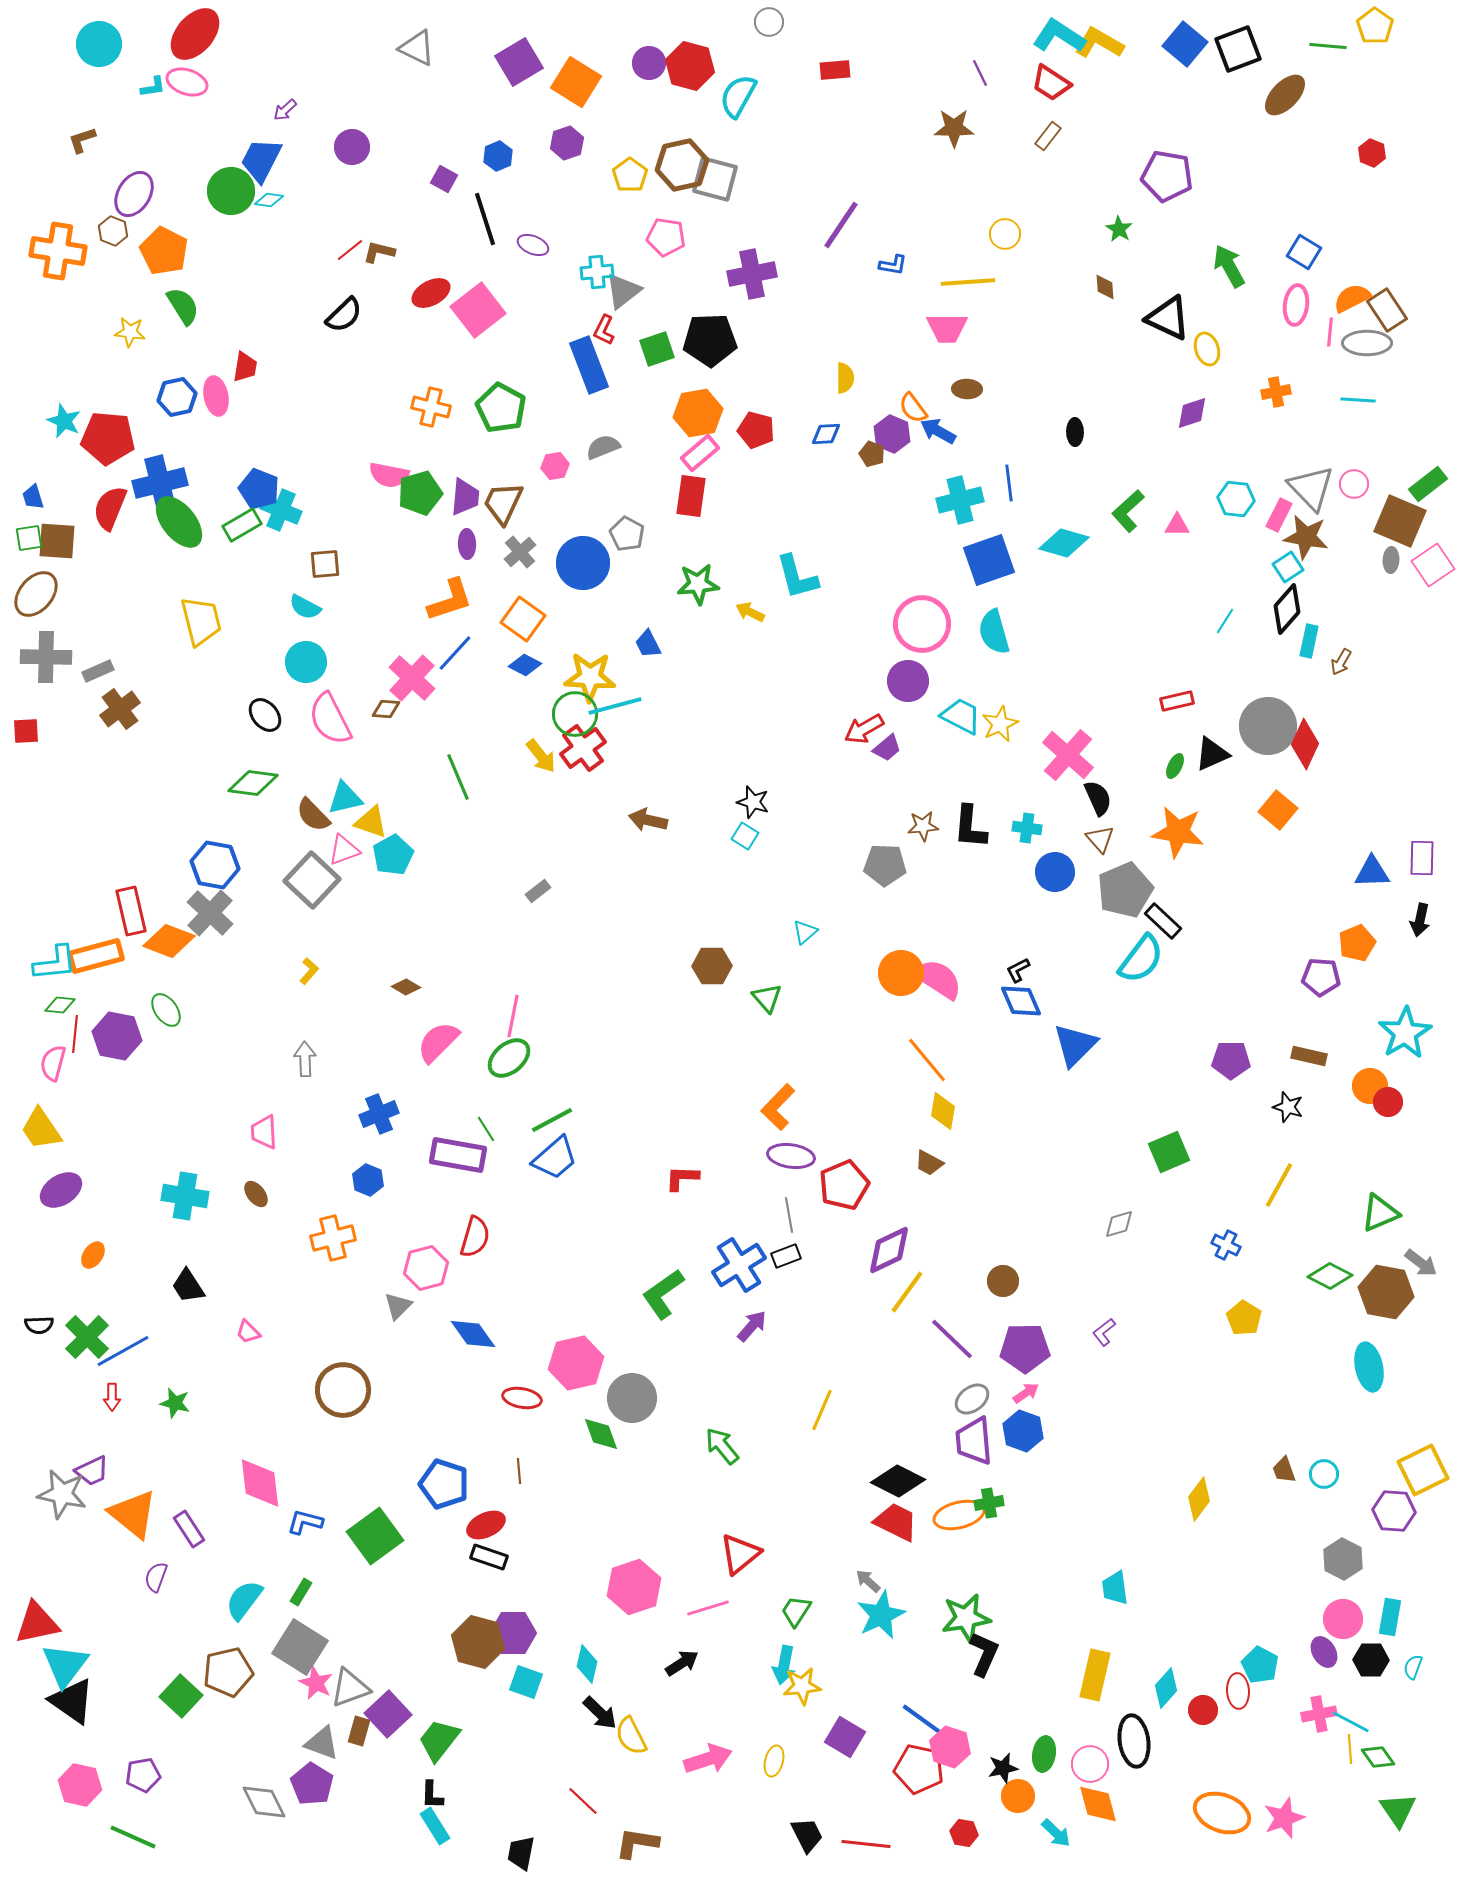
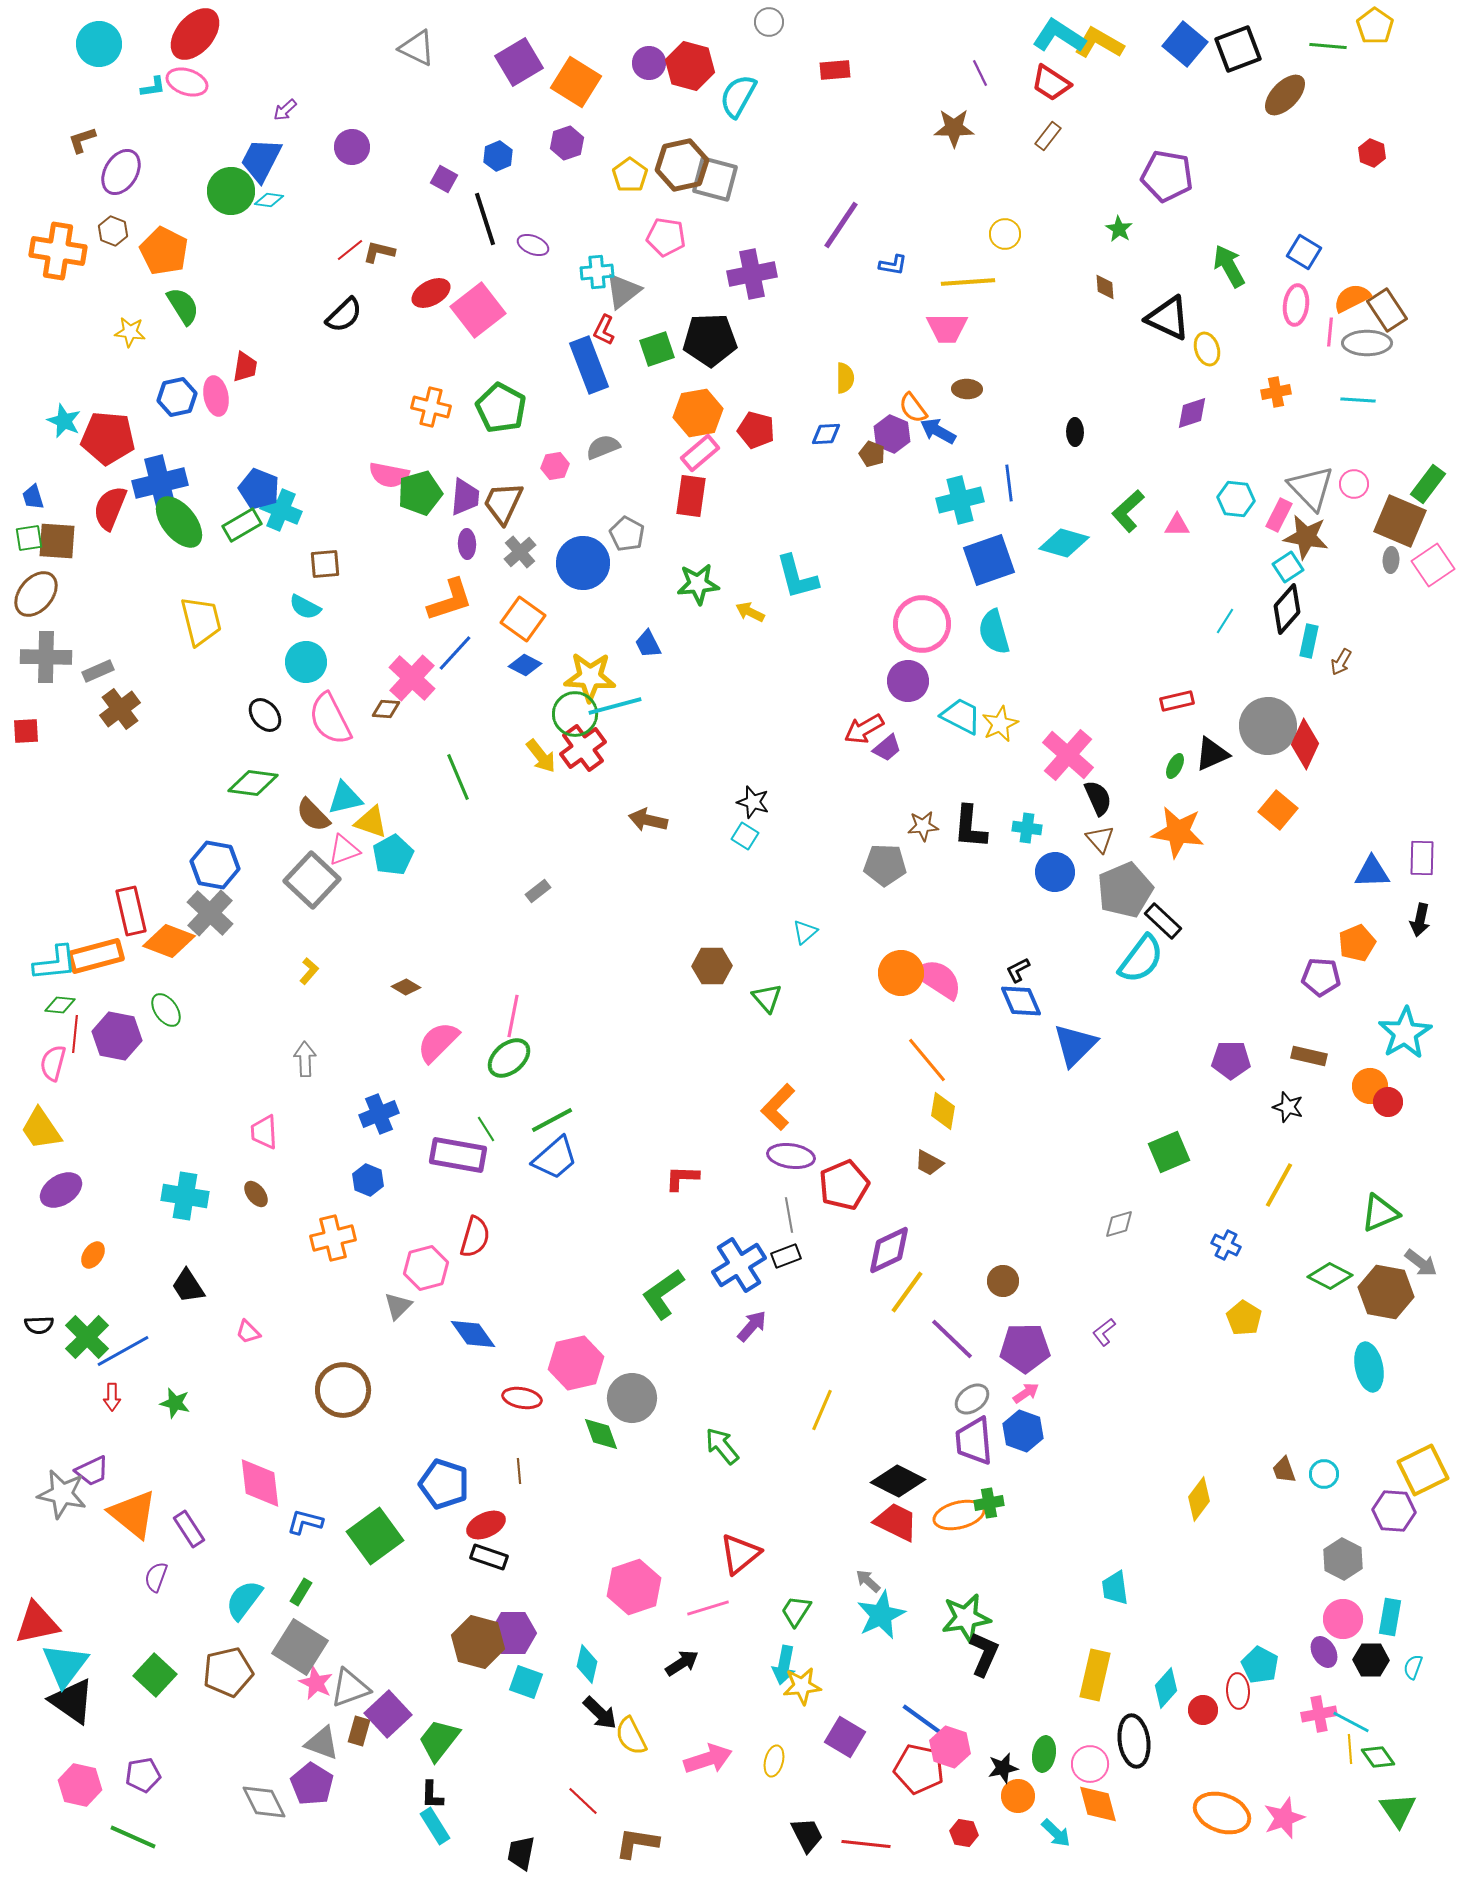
purple ellipse at (134, 194): moved 13 px left, 22 px up
green rectangle at (1428, 484): rotated 15 degrees counterclockwise
green square at (181, 1696): moved 26 px left, 21 px up
